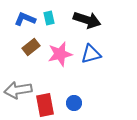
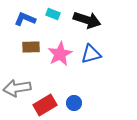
cyan rectangle: moved 4 px right, 4 px up; rotated 56 degrees counterclockwise
brown rectangle: rotated 36 degrees clockwise
pink star: rotated 15 degrees counterclockwise
gray arrow: moved 1 px left, 2 px up
red rectangle: rotated 70 degrees clockwise
